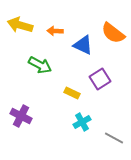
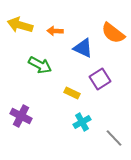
blue triangle: moved 3 px down
gray line: rotated 18 degrees clockwise
